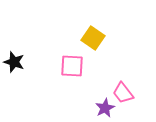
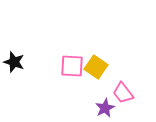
yellow square: moved 3 px right, 29 px down
